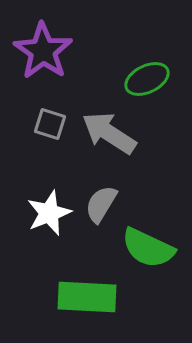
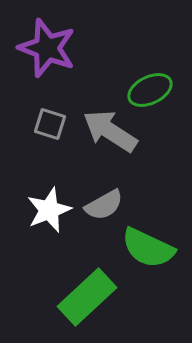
purple star: moved 4 px right, 3 px up; rotated 14 degrees counterclockwise
green ellipse: moved 3 px right, 11 px down
gray arrow: moved 1 px right, 2 px up
gray semicircle: moved 3 px right, 1 px down; rotated 150 degrees counterclockwise
white star: moved 3 px up
green rectangle: rotated 46 degrees counterclockwise
